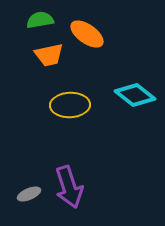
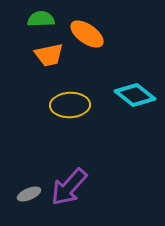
green semicircle: moved 1 px right, 1 px up; rotated 8 degrees clockwise
purple arrow: rotated 60 degrees clockwise
